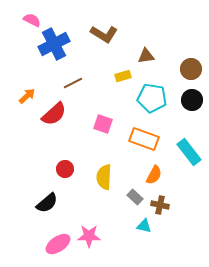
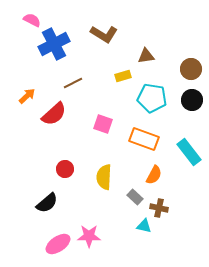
brown cross: moved 1 px left, 3 px down
